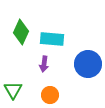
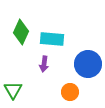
orange circle: moved 20 px right, 3 px up
